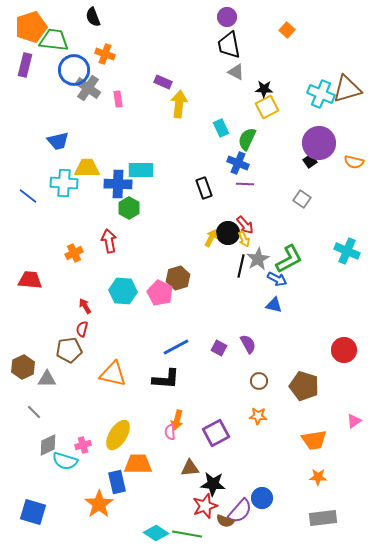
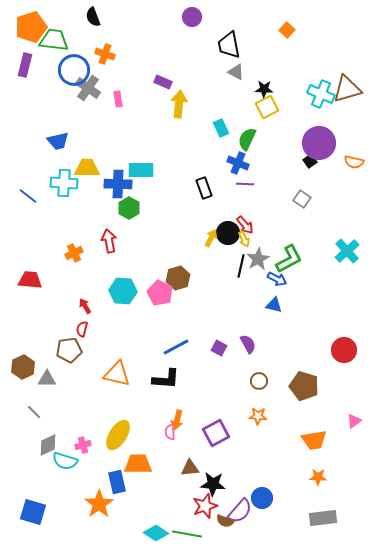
purple circle at (227, 17): moved 35 px left
cyan cross at (347, 251): rotated 25 degrees clockwise
orange triangle at (113, 374): moved 4 px right
